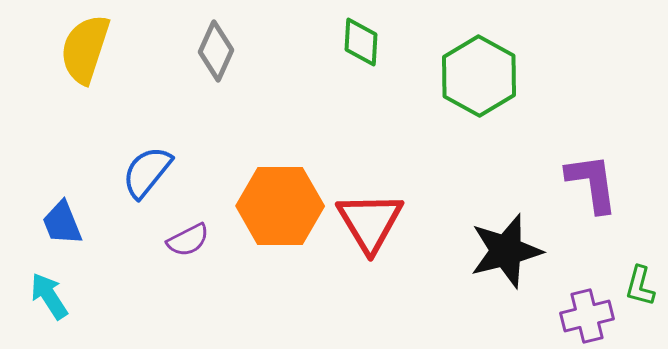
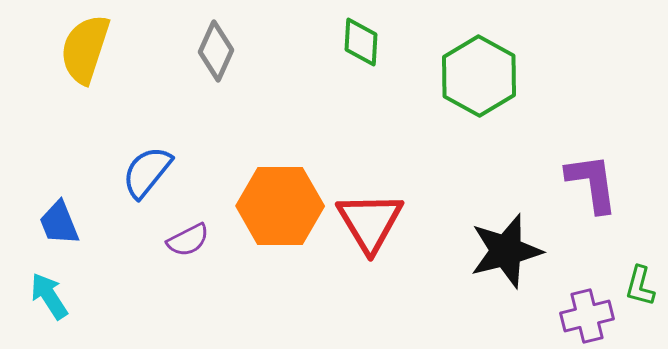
blue trapezoid: moved 3 px left
